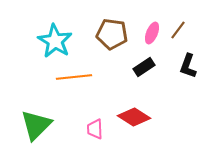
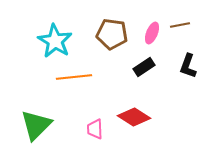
brown line: moved 2 px right, 5 px up; rotated 42 degrees clockwise
